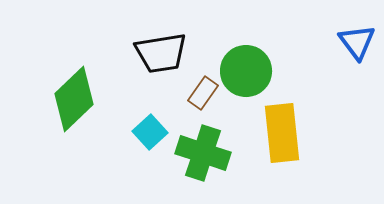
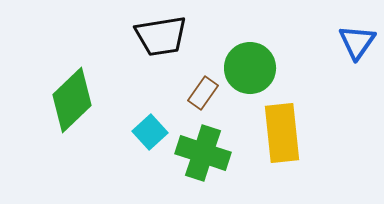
blue triangle: rotated 12 degrees clockwise
black trapezoid: moved 17 px up
green circle: moved 4 px right, 3 px up
green diamond: moved 2 px left, 1 px down
